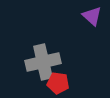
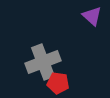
gray cross: rotated 8 degrees counterclockwise
